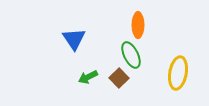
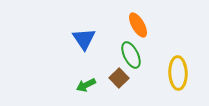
orange ellipse: rotated 30 degrees counterclockwise
blue triangle: moved 10 px right
yellow ellipse: rotated 12 degrees counterclockwise
green arrow: moved 2 px left, 8 px down
